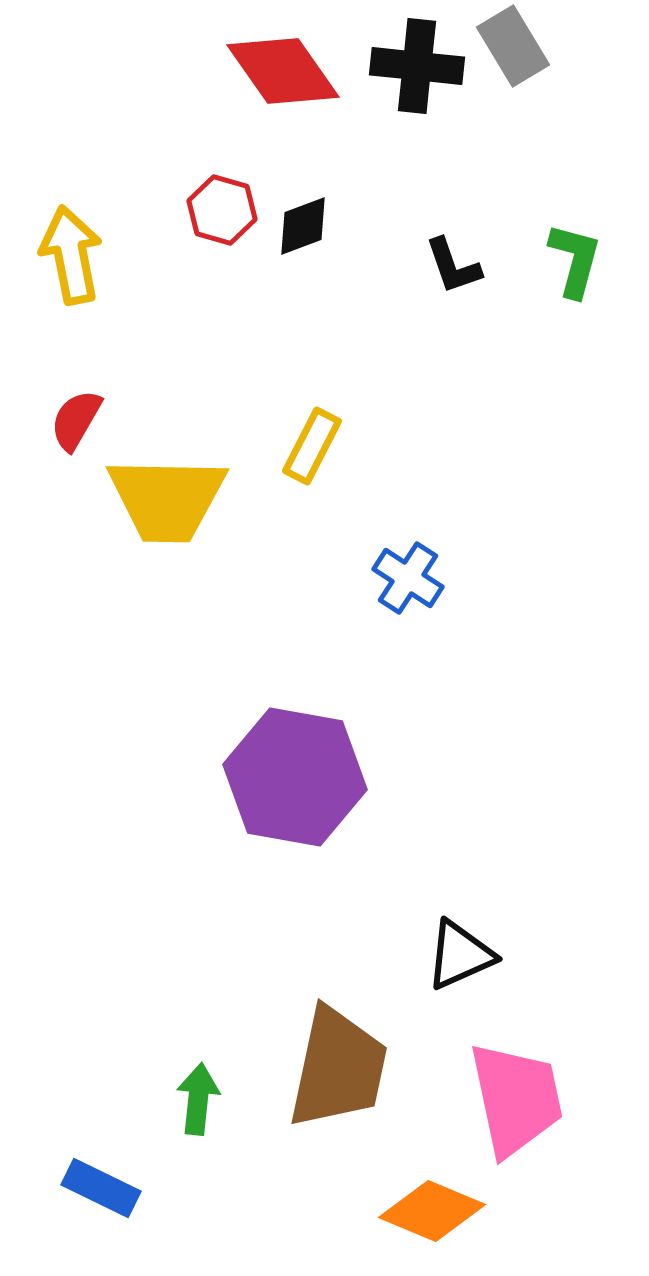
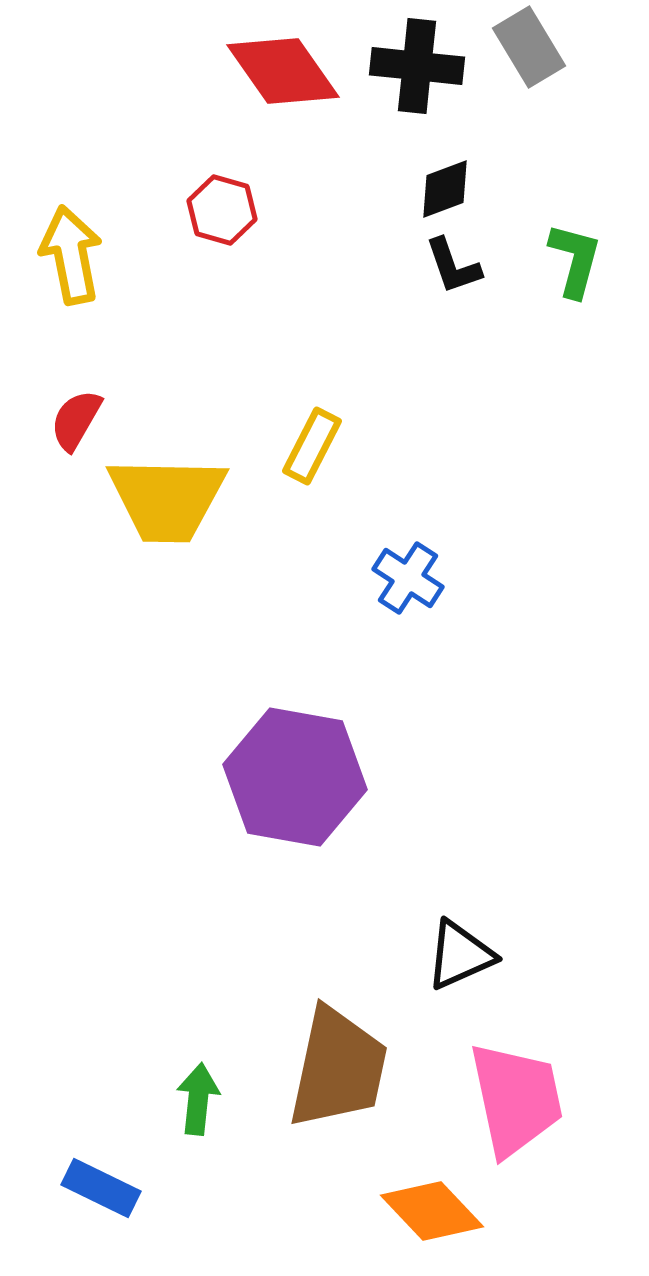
gray rectangle: moved 16 px right, 1 px down
black diamond: moved 142 px right, 37 px up
orange diamond: rotated 24 degrees clockwise
